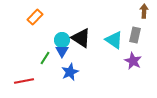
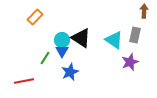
purple star: moved 3 px left, 1 px down; rotated 24 degrees clockwise
